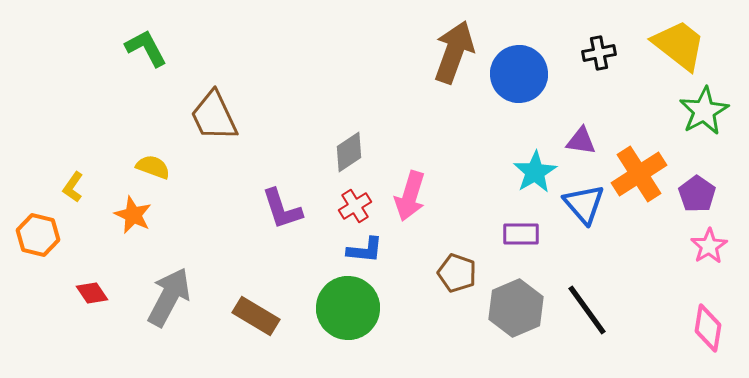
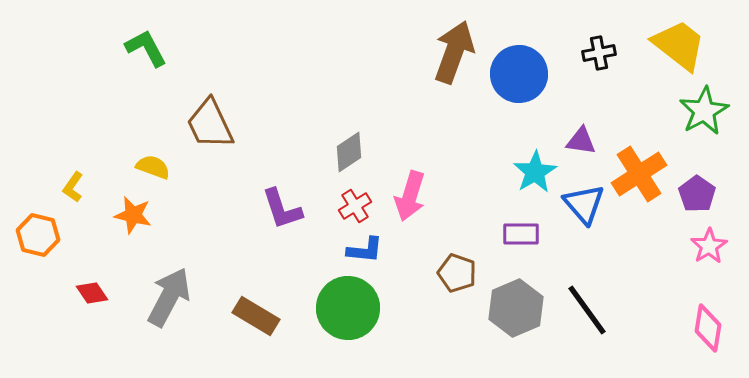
brown trapezoid: moved 4 px left, 8 px down
orange star: rotated 12 degrees counterclockwise
